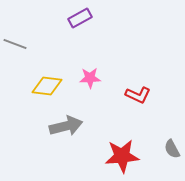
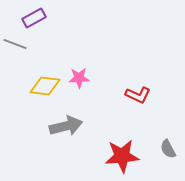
purple rectangle: moved 46 px left
pink star: moved 11 px left
yellow diamond: moved 2 px left
gray semicircle: moved 4 px left
